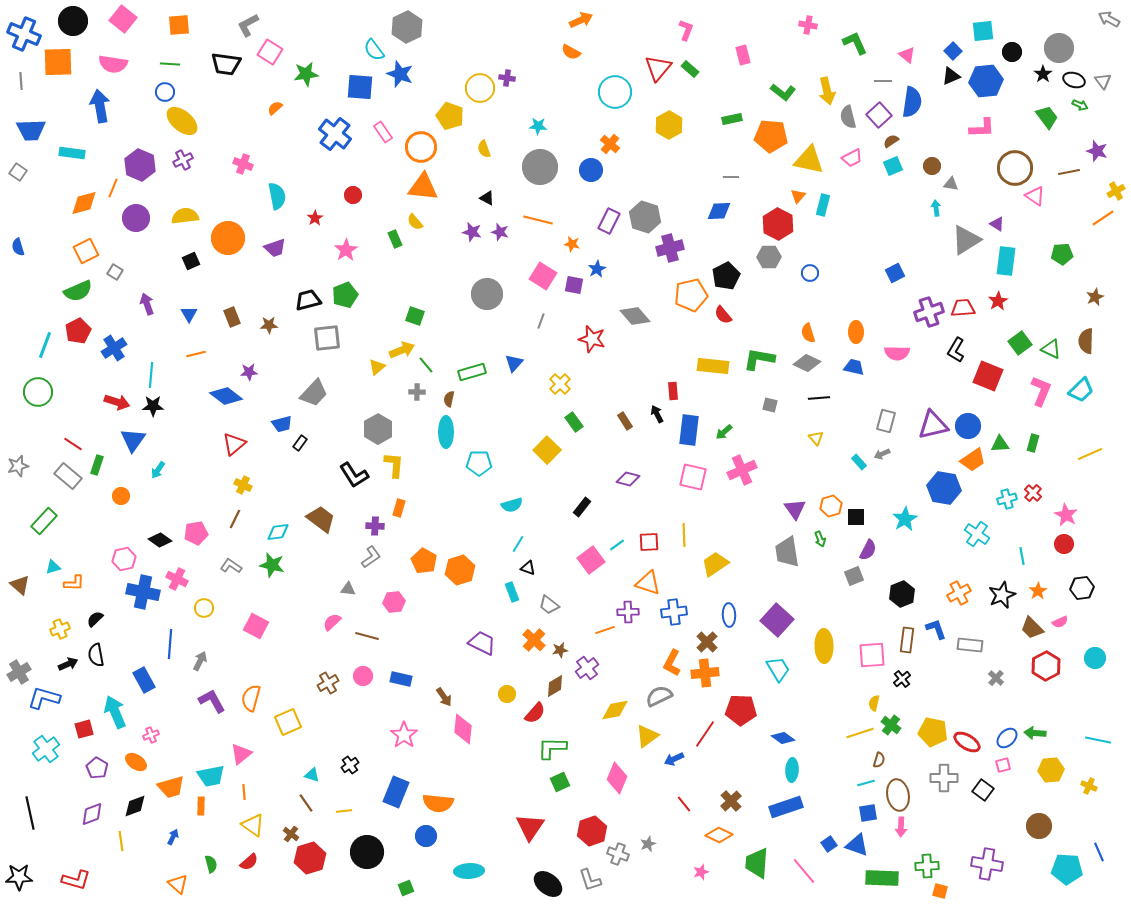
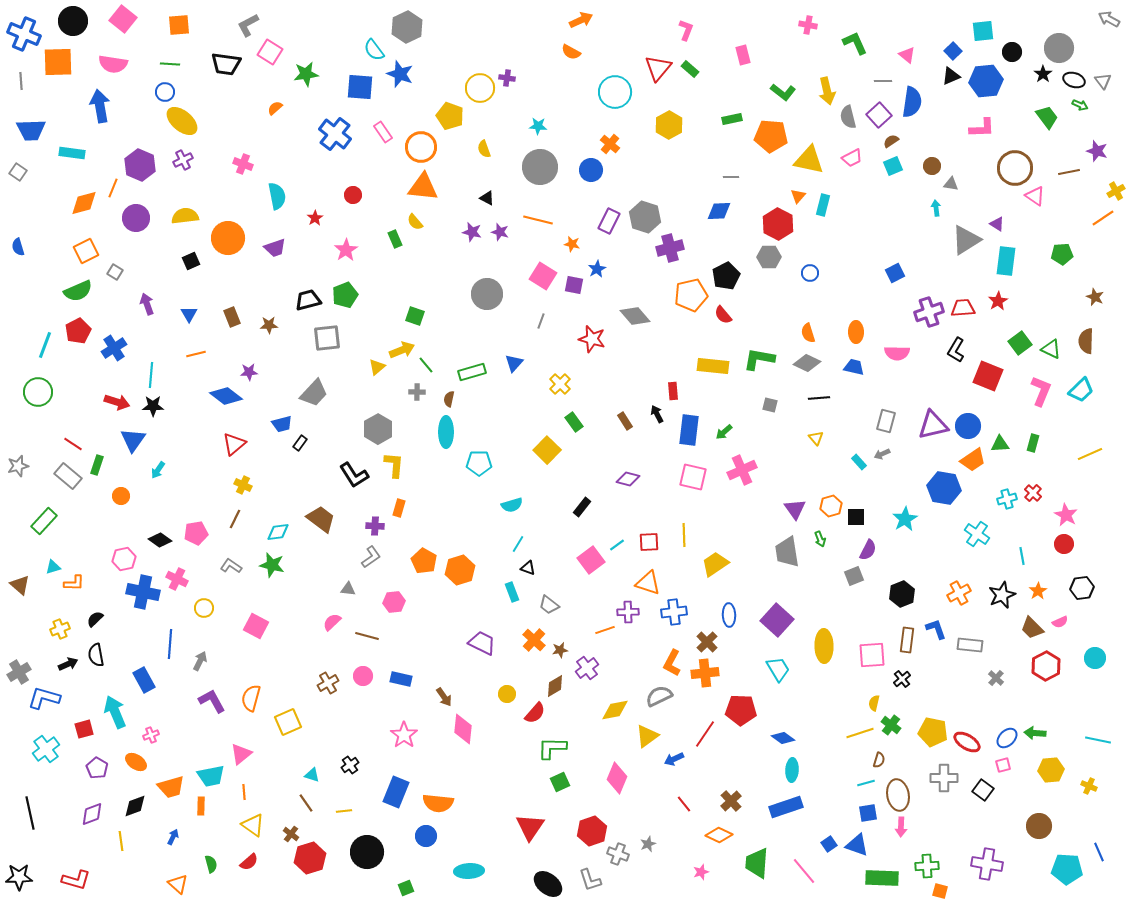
brown star at (1095, 297): rotated 24 degrees counterclockwise
